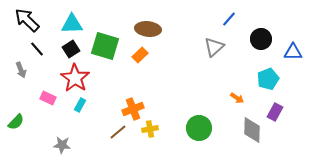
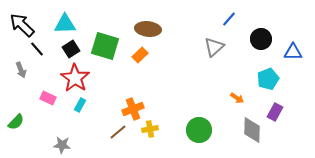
black arrow: moved 5 px left, 5 px down
cyan triangle: moved 7 px left
green circle: moved 2 px down
